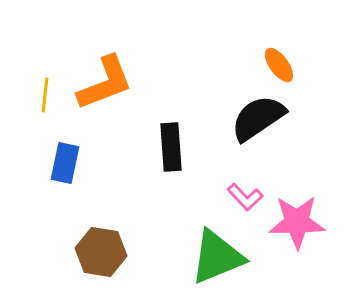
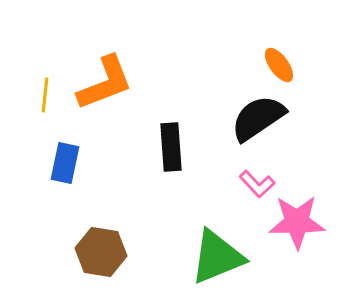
pink L-shape: moved 12 px right, 13 px up
